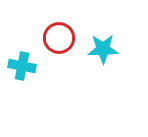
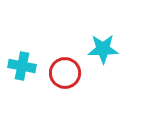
red circle: moved 6 px right, 35 px down
